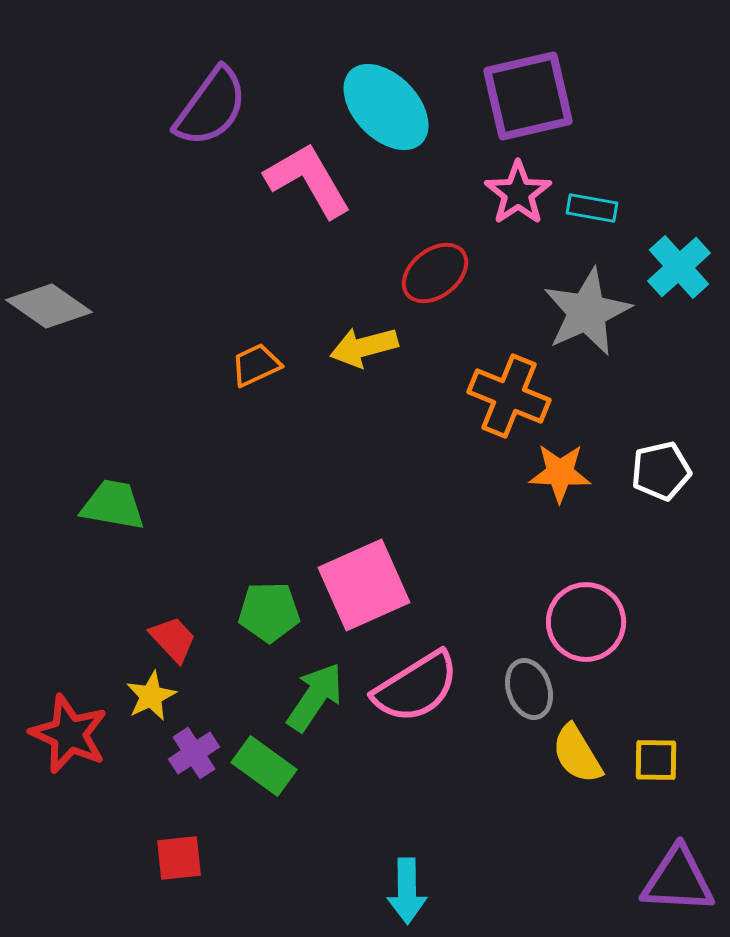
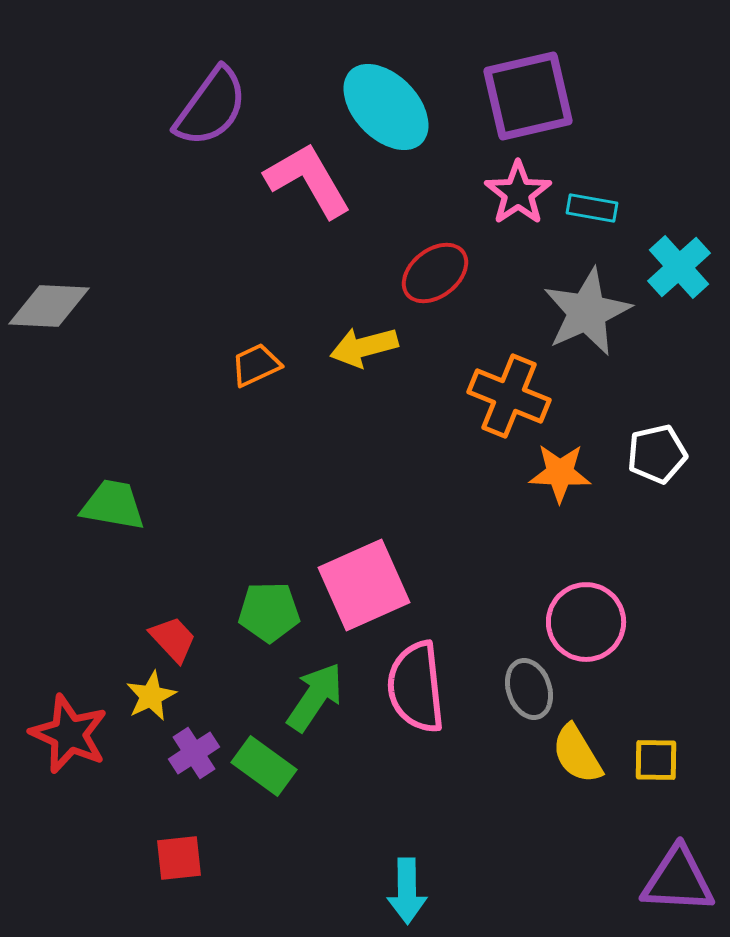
gray diamond: rotated 32 degrees counterclockwise
white pentagon: moved 4 px left, 17 px up
pink semicircle: rotated 116 degrees clockwise
